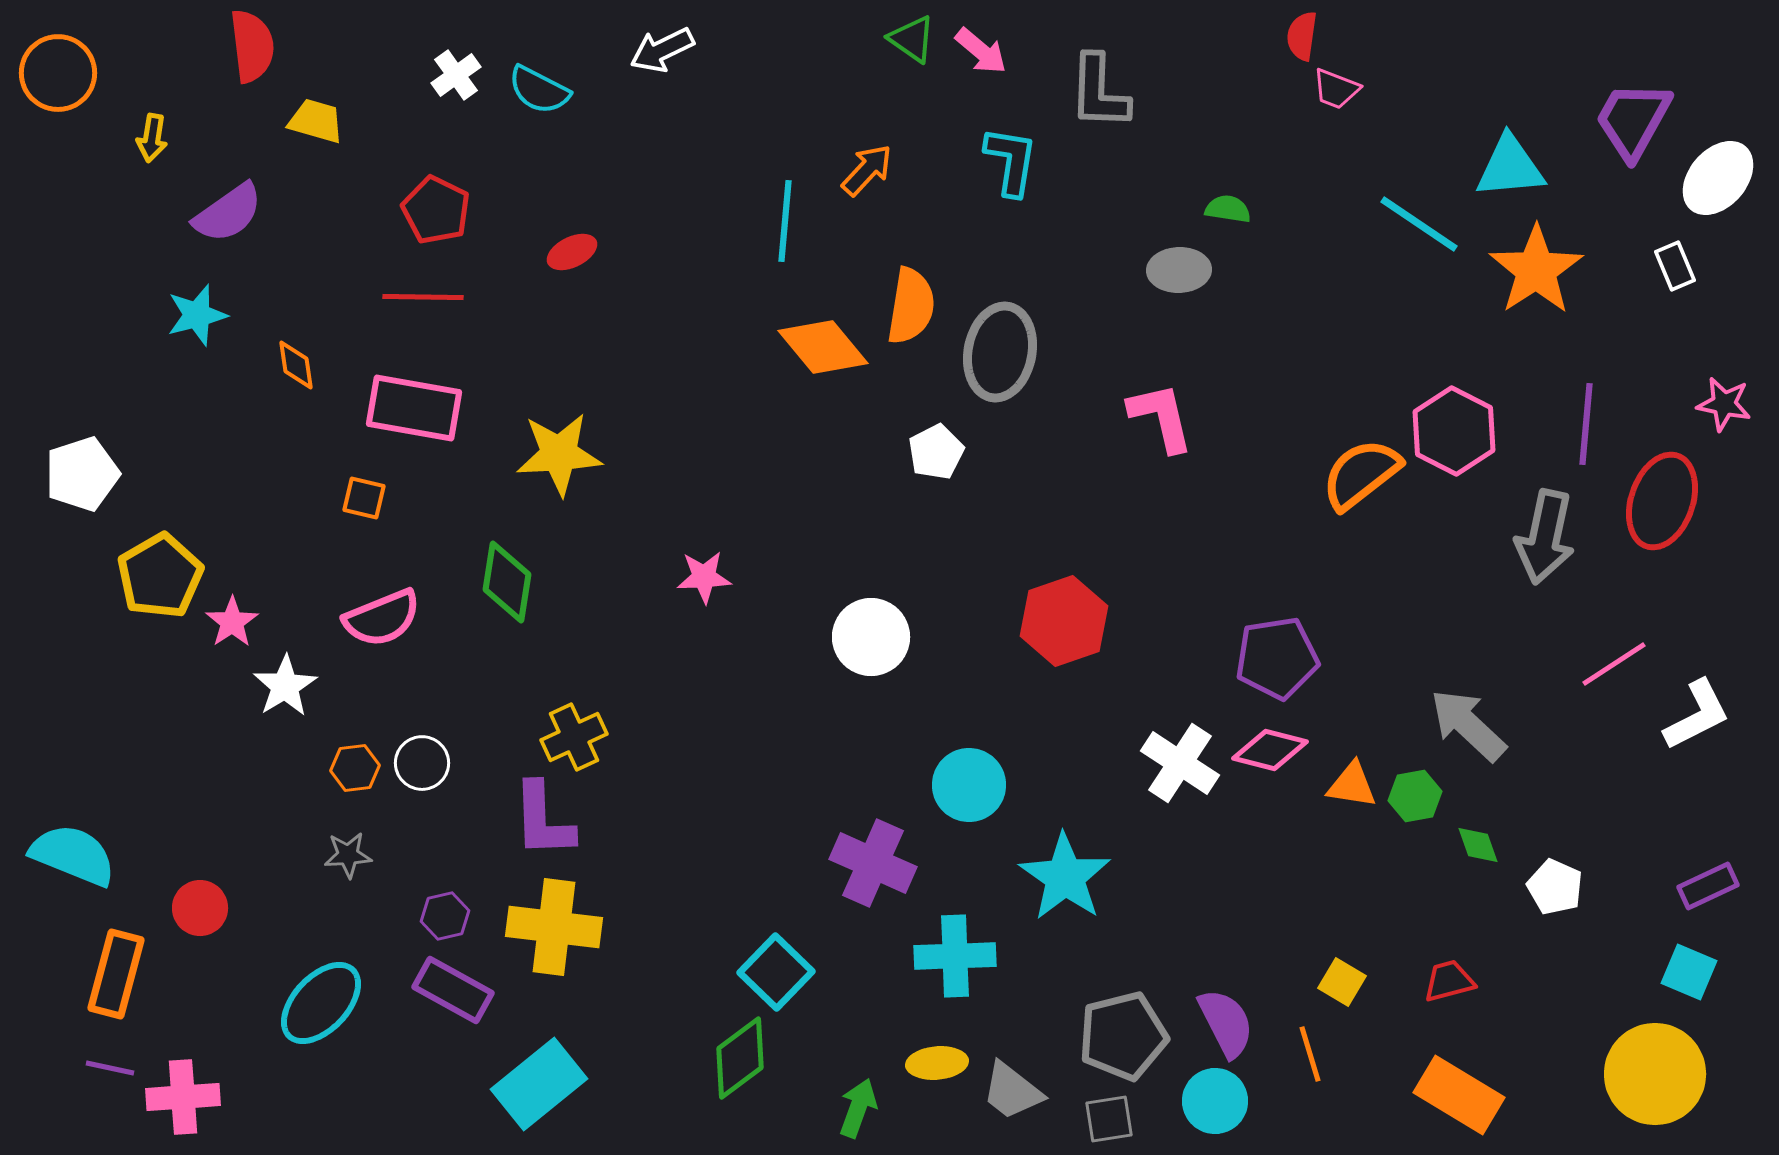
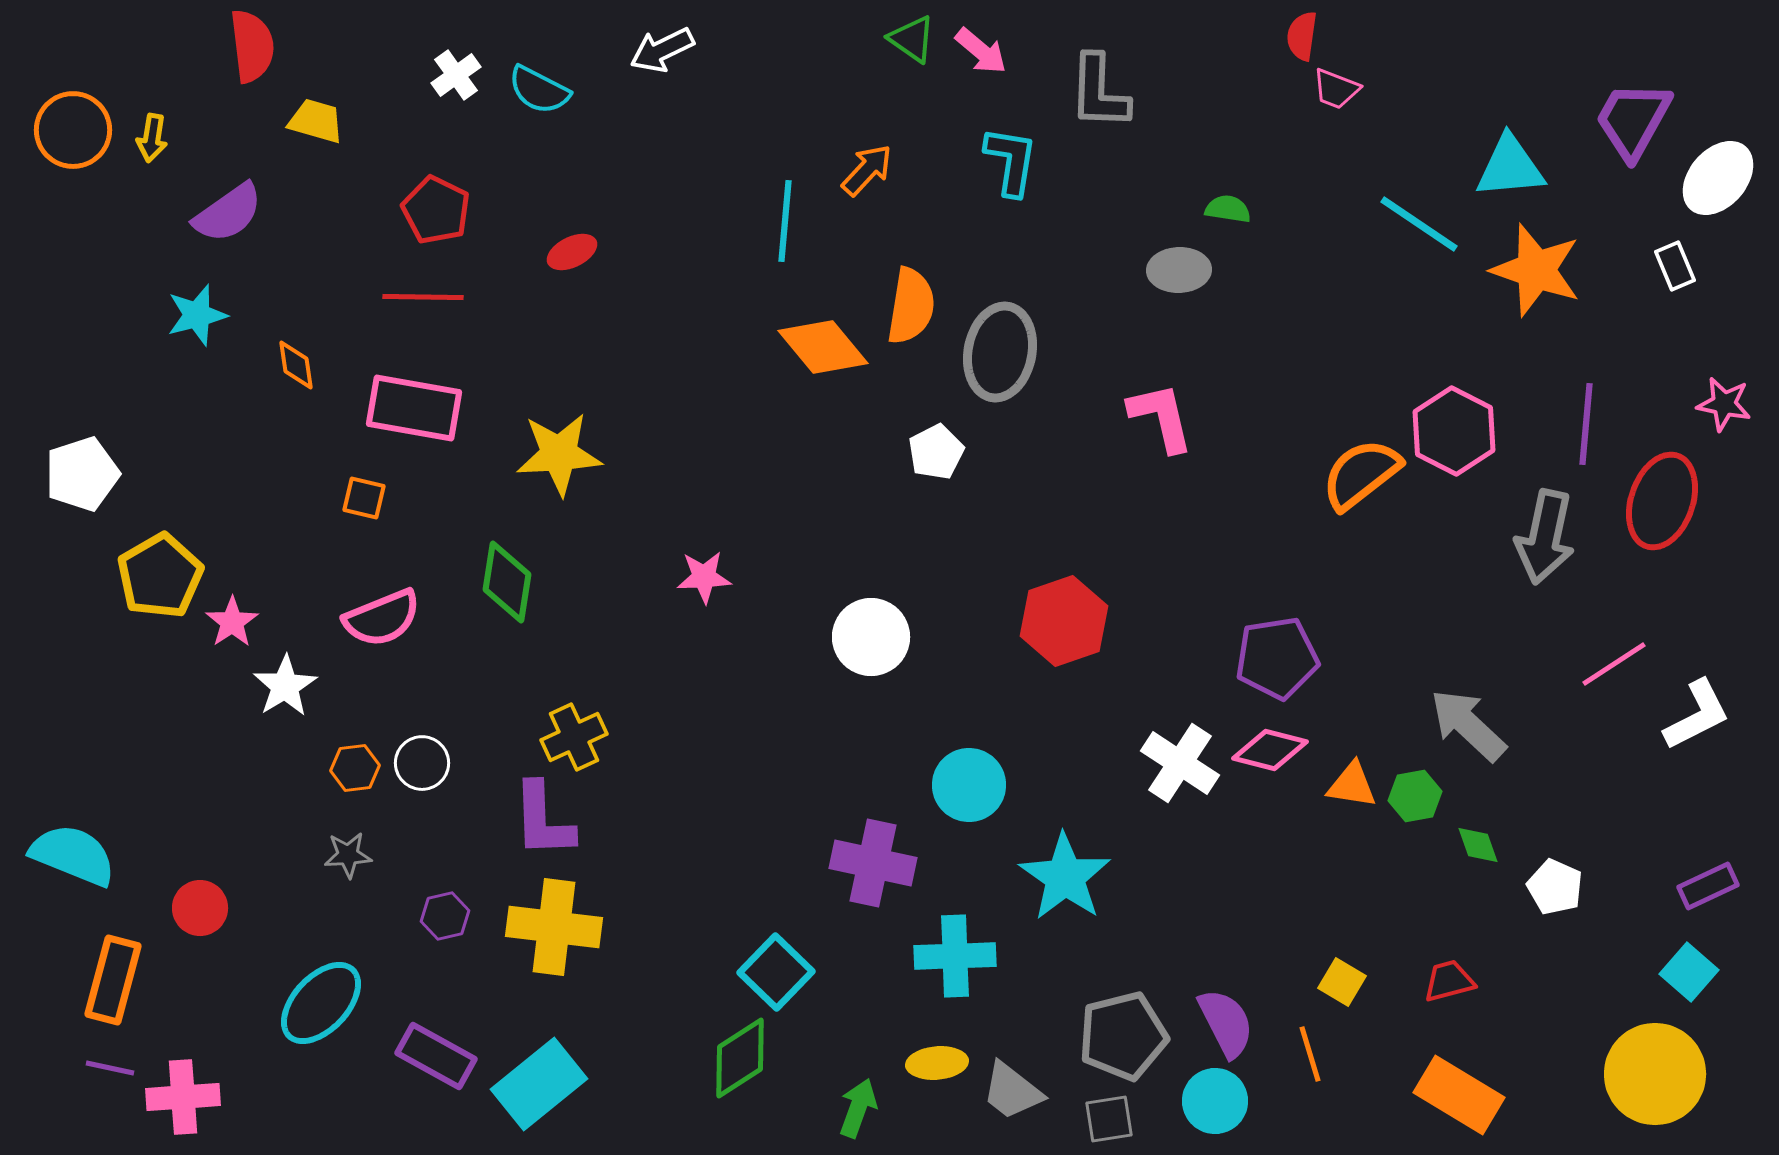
orange circle at (58, 73): moved 15 px right, 57 px down
orange star at (1536, 270): rotated 20 degrees counterclockwise
purple cross at (873, 863): rotated 12 degrees counterclockwise
cyan square at (1689, 972): rotated 18 degrees clockwise
orange rectangle at (116, 974): moved 3 px left, 6 px down
purple rectangle at (453, 990): moved 17 px left, 66 px down
green diamond at (740, 1058): rotated 4 degrees clockwise
